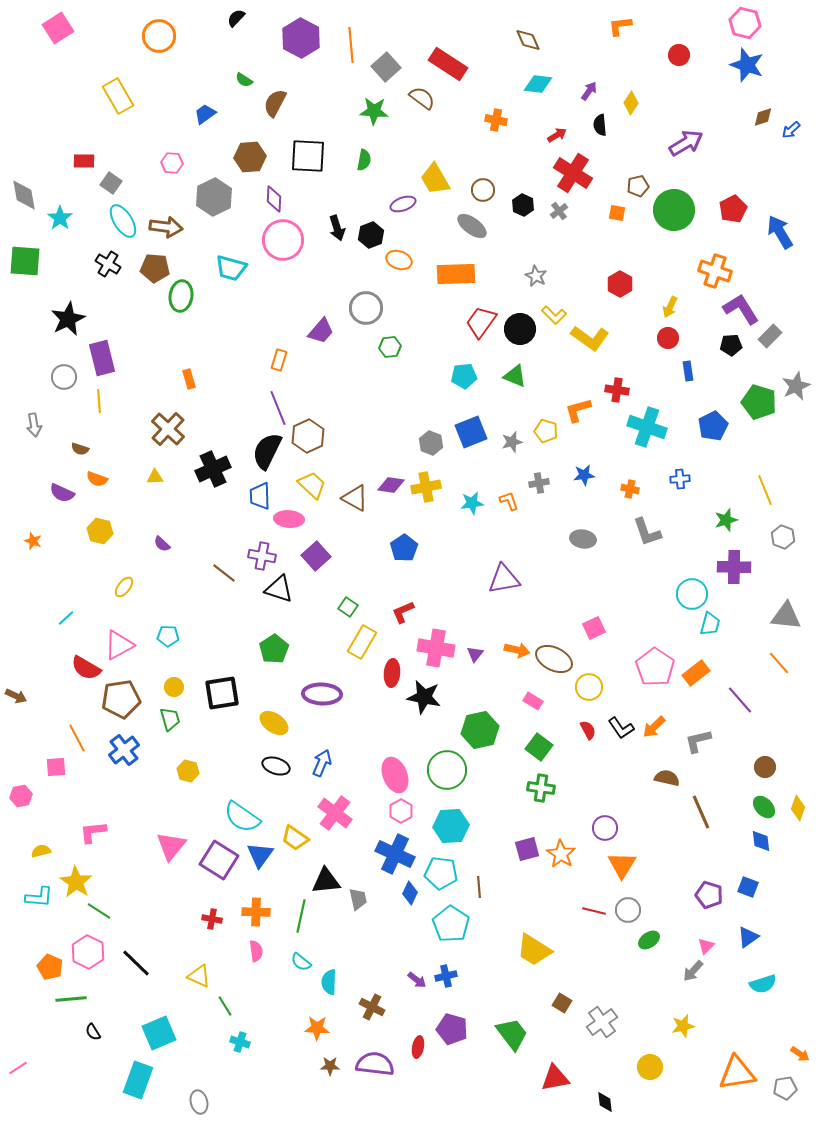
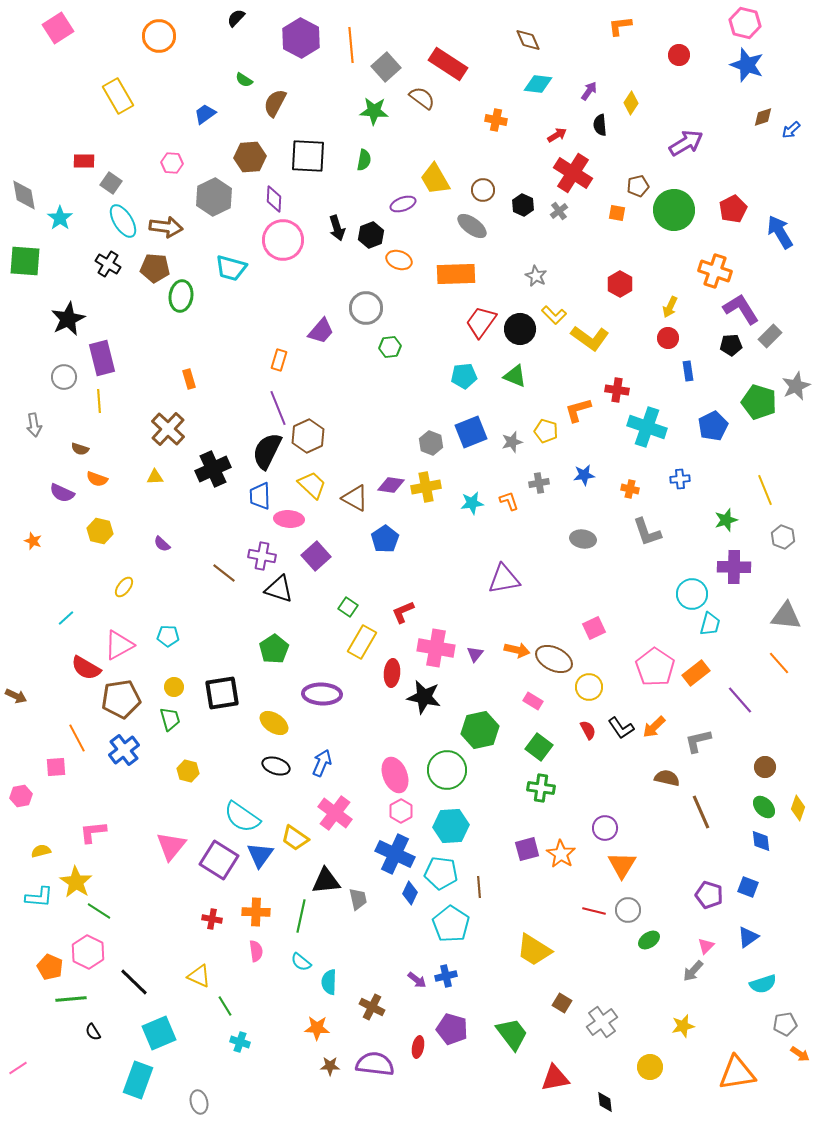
blue pentagon at (404, 548): moved 19 px left, 9 px up
black line at (136, 963): moved 2 px left, 19 px down
gray pentagon at (785, 1088): moved 64 px up
